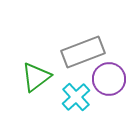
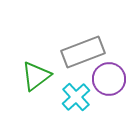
green triangle: moved 1 px up
